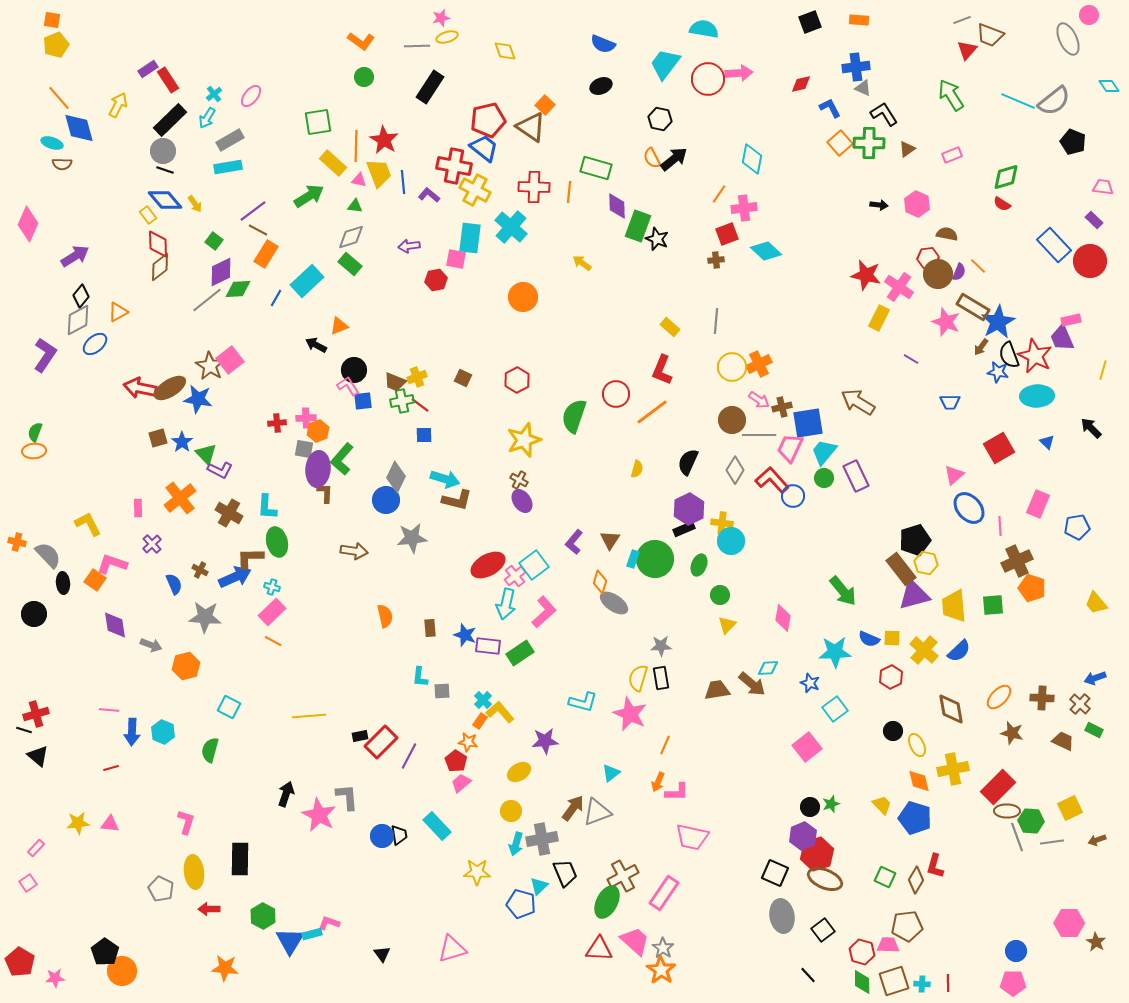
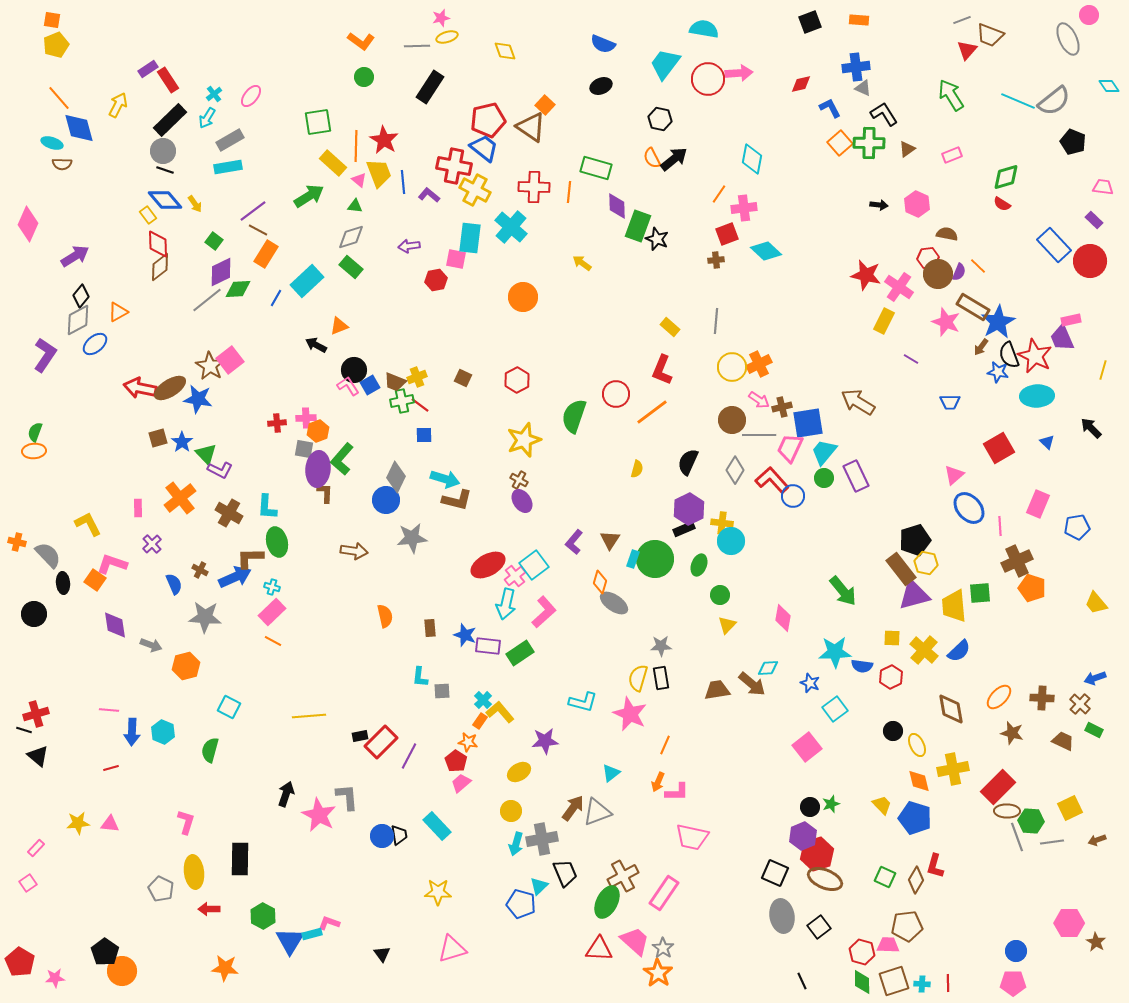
pink triangle at (359, 180): rotated 28 degrees clockwise
green rectangle at (350, 264): moved 1 px right, 3 px down
yellow rectangle at (879, 318): moved 5 px right, 3 px down
blue square at (363, 401): moved 7 px right, 16 px up; rotated 24 degrees counterclockwise
green square at (993, 605): moved 13 px left, 12 px up
blue semicircle at (869, 639): moved 7 px left, 27 px down; rotated 15 degrees counterclockwise
yellow star at (477, 872): moved 39 px left, 20 px down
black square at (823, 930): moved 4 px left, 3 px up
orange star at (661, 970): moved 3 px left, 3 px down
black line at (808, 975): moved 6 px left, 6 px down; rotated 18 degrees clockwise
